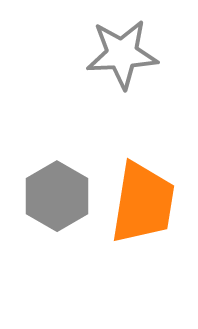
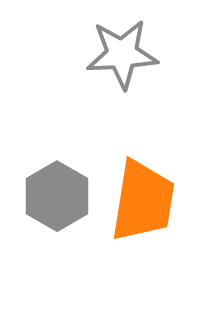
orange trapezoid: moved 2 px up
